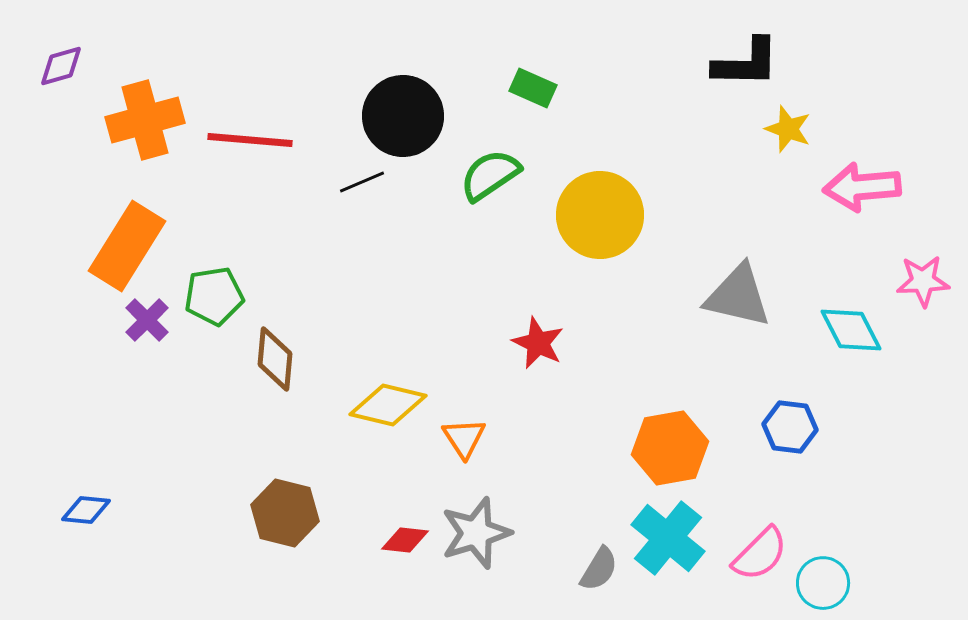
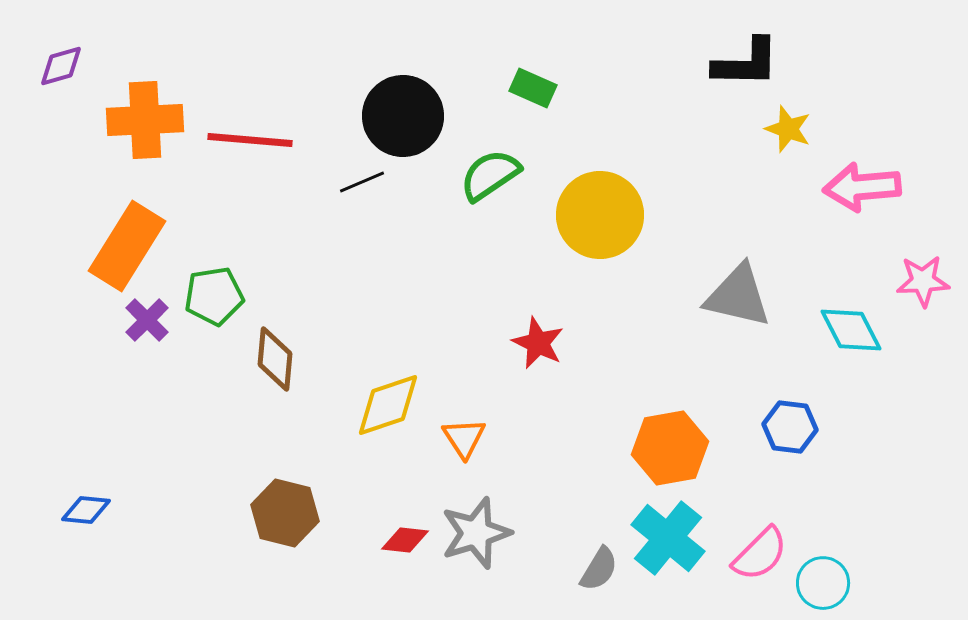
orange cross: rotated 12 degrees clockwise
yellow diamond: rotated 32 degrees counterclockwise
